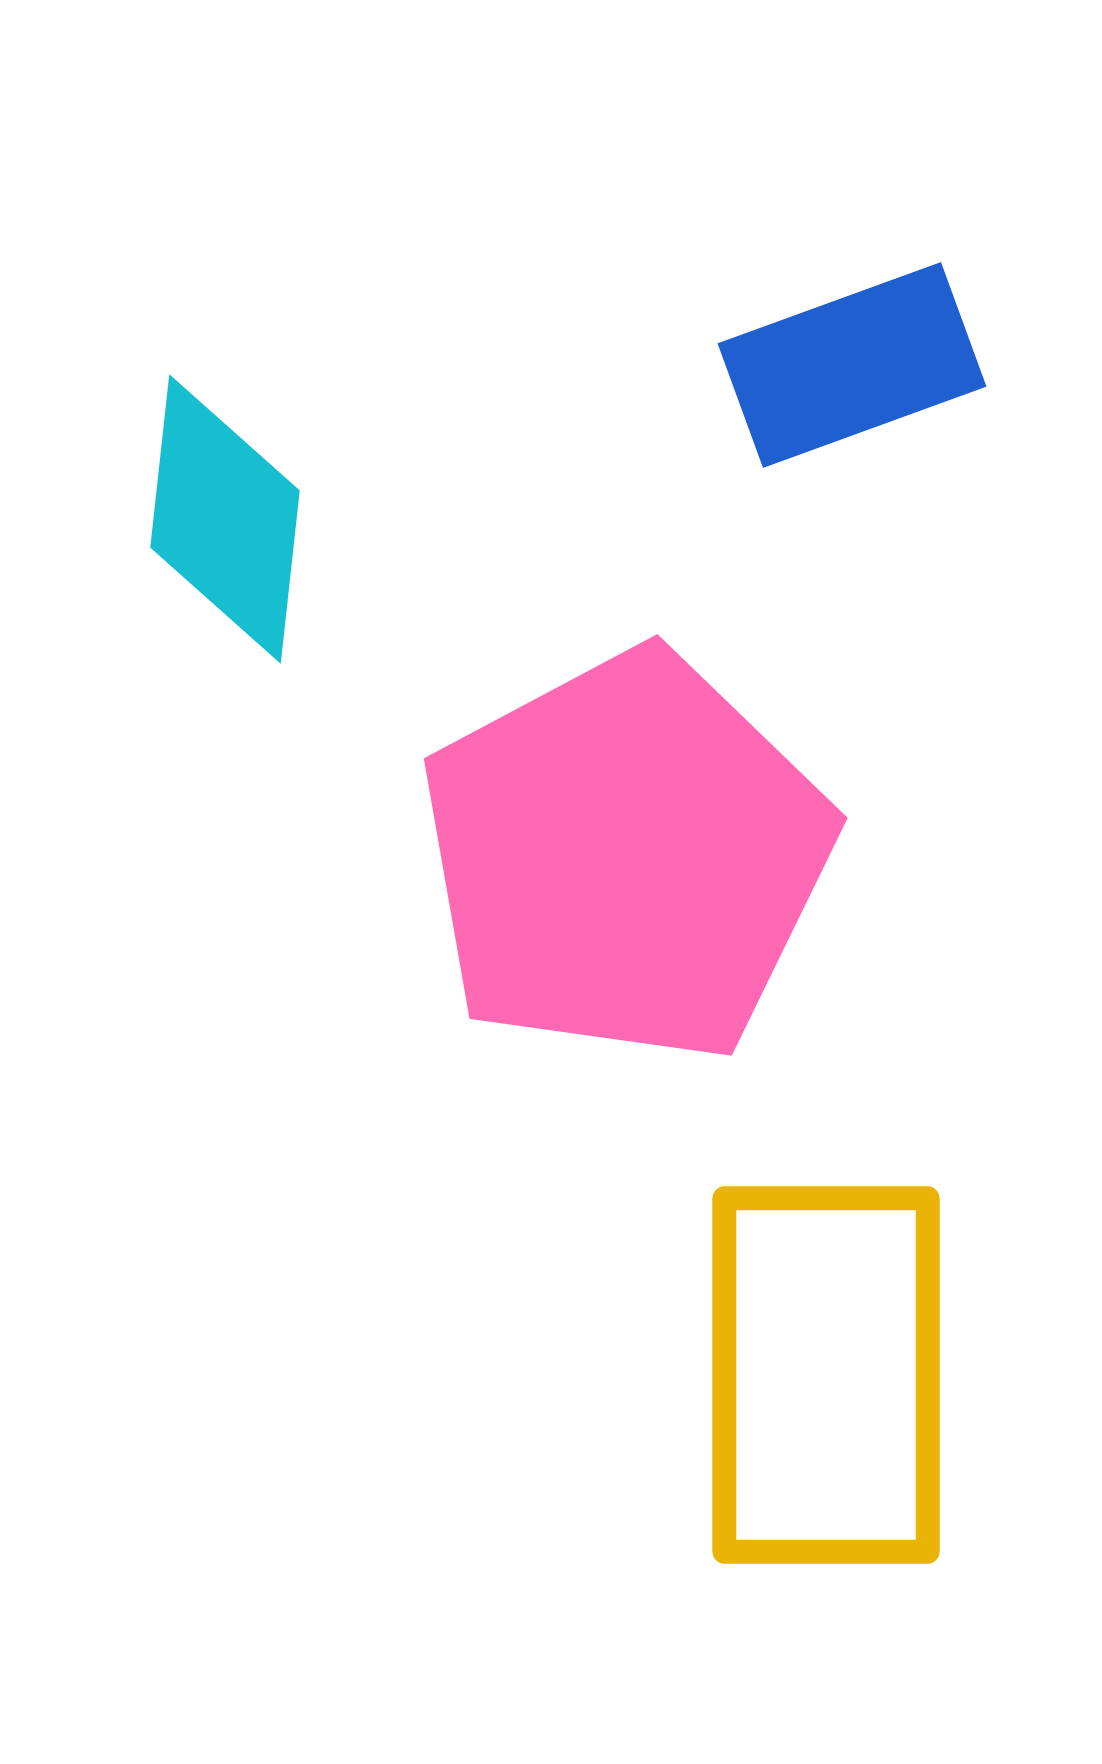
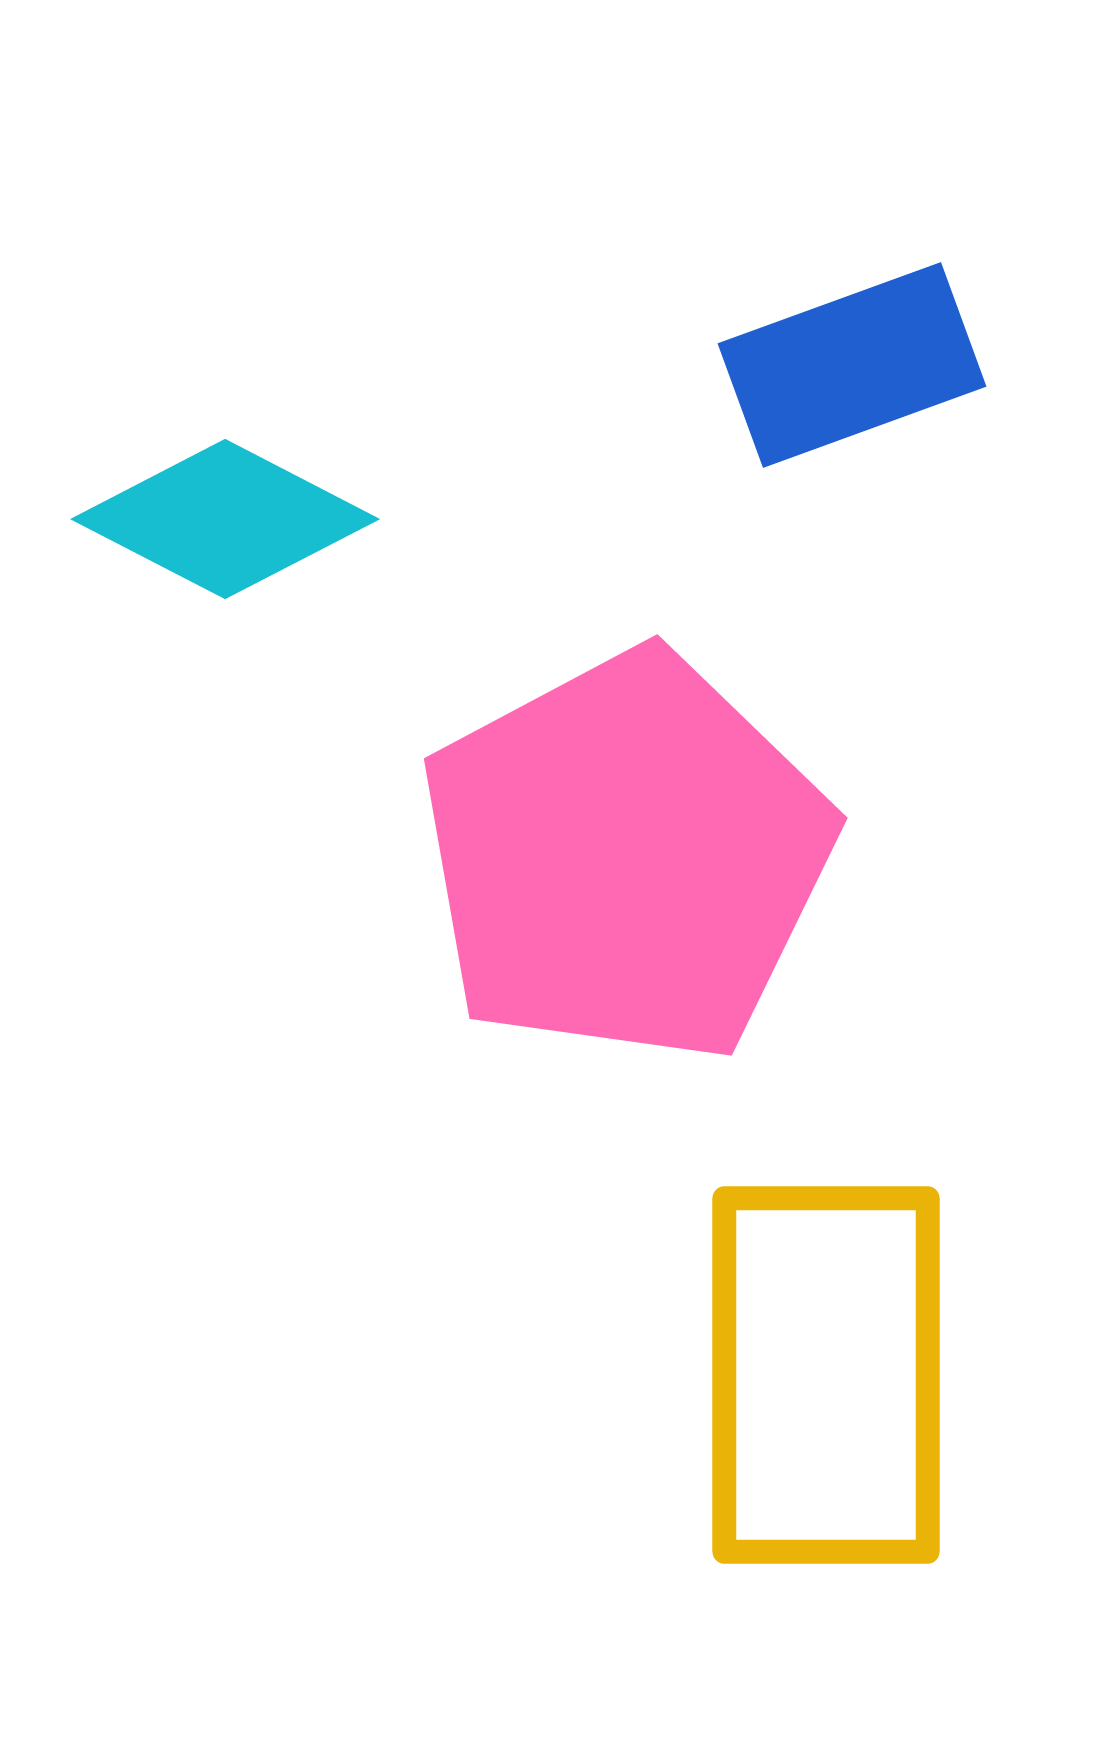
cyan diamond: rotated 69 degrees counterclockwise
